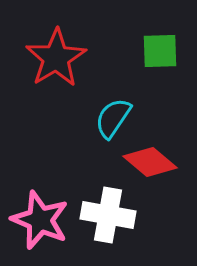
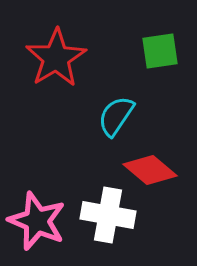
green square: rotated 6 degrees counterclockwise
cyan semicircle: moved 3 px right, 2 px up
red diamond: moved 8 px down
pink star: moved 3 px left, 1 px down
